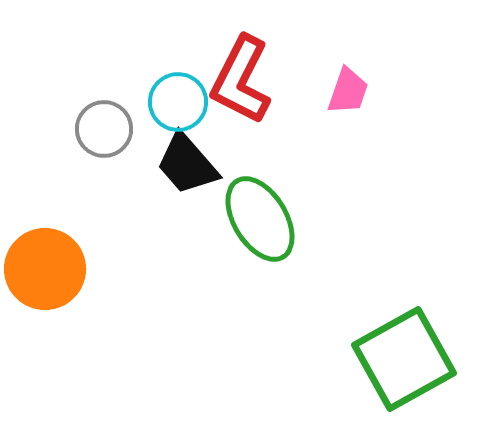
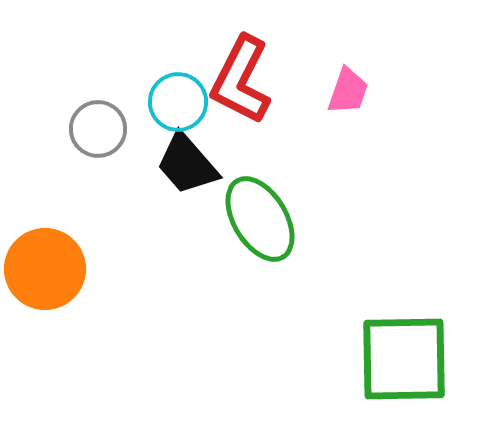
gray circle: moved 6 px left
green square: rotated 28 degrees clockwise
